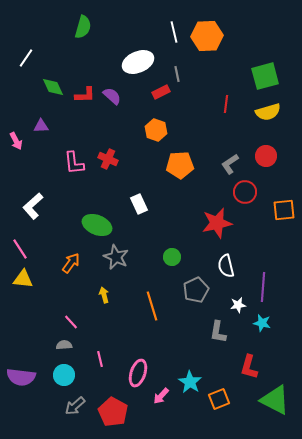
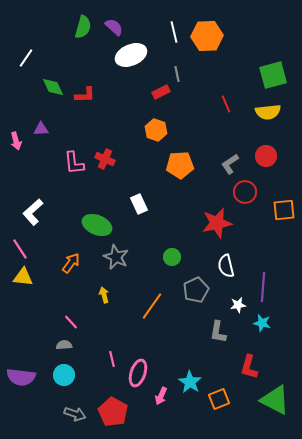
white ellipse at (138, 62): moved 7 px left, 7 px up
green square at (265, 76): moved 8 px right, 1 px up
purple semicircle at (112, 96): moved 2 px right, 69 px up
red line at (226, 104): rotated 30 degrees counterclockwise
yellow semicircle at (268, 112): rotated 10 degrees clockwise
purple triangle at (41, 126): moved 3 px down
pink arrow at (16, 141): rotated 12 degrees clockwise
red cross at (108, 159): moved 3 px left
white L-shape at (33, 206): moved 6 px down
yellow triangle at (23, 279): moved 2 px up
orange line at (152, 306): rotated 52 degrees clockwise
pink line at (100, 359): moved 12 px right
pink arrow at (161, 396): rotated 18 degrees counterclockwise
gray arrow at (75, 406): moved 8 px down; rotated 120 degrees counterclockwise
